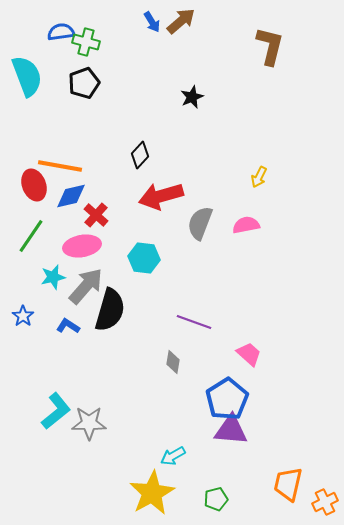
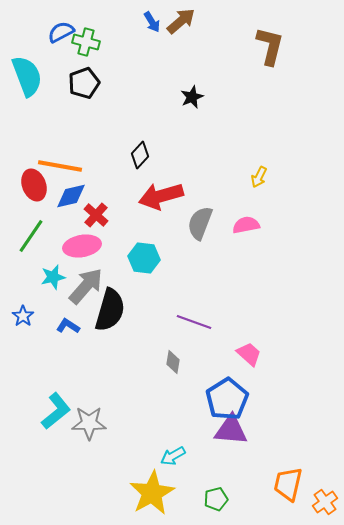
blue semicircle: rotated 20 degrees counterclockwise
orange cross: rotated 10 degrees counterclockwise
